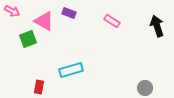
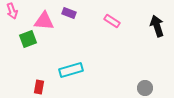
pink arrow: rotated 42 degrees clockwise
pink triangle: rotated 25 degrees counterclockwise
